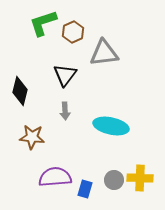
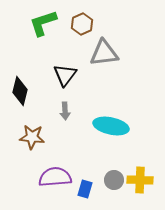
brown hexagon: moved 9 px right, 8 px up
yellow cross: moved 2 px down
